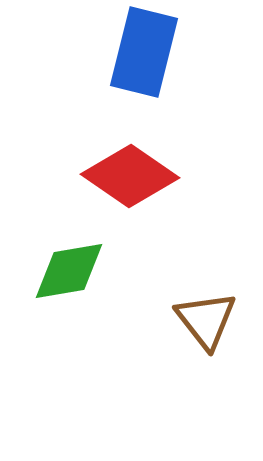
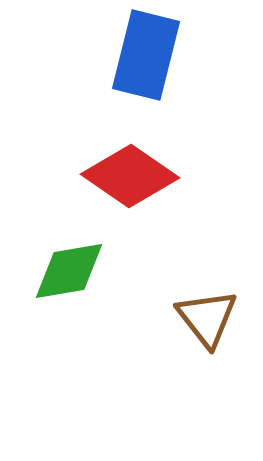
blue rectangle: moved 2 px right, 3 px down
brown triangle: moved 1 px right, 2 px up
